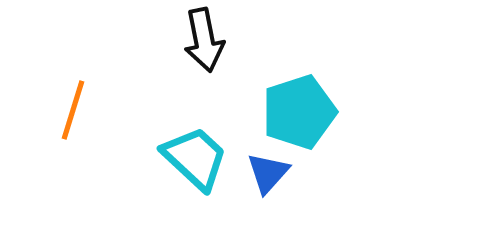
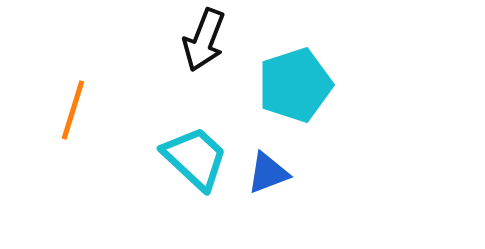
black arrow: rotated 32 degrees clockwise
cyan pentagon: moved 4 px left, 27 px up
blue triangle: rotated 27 degrees clockwise
